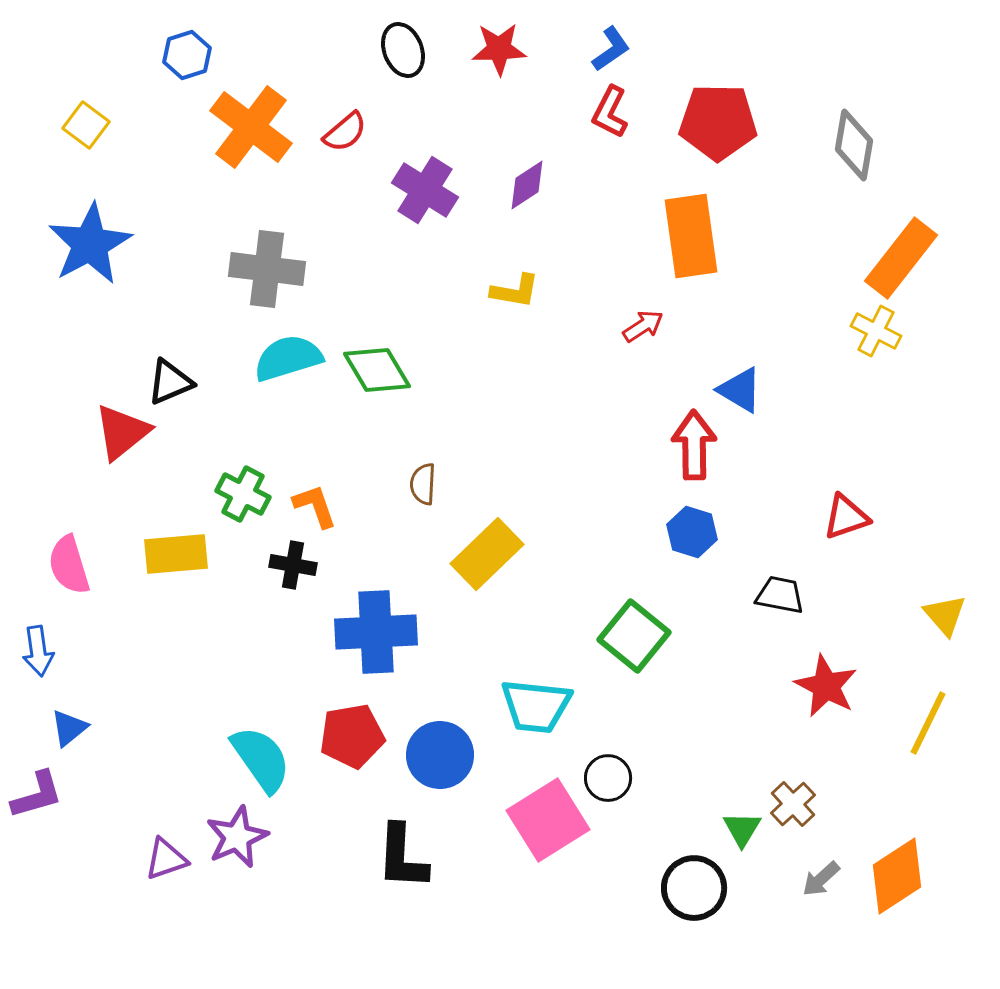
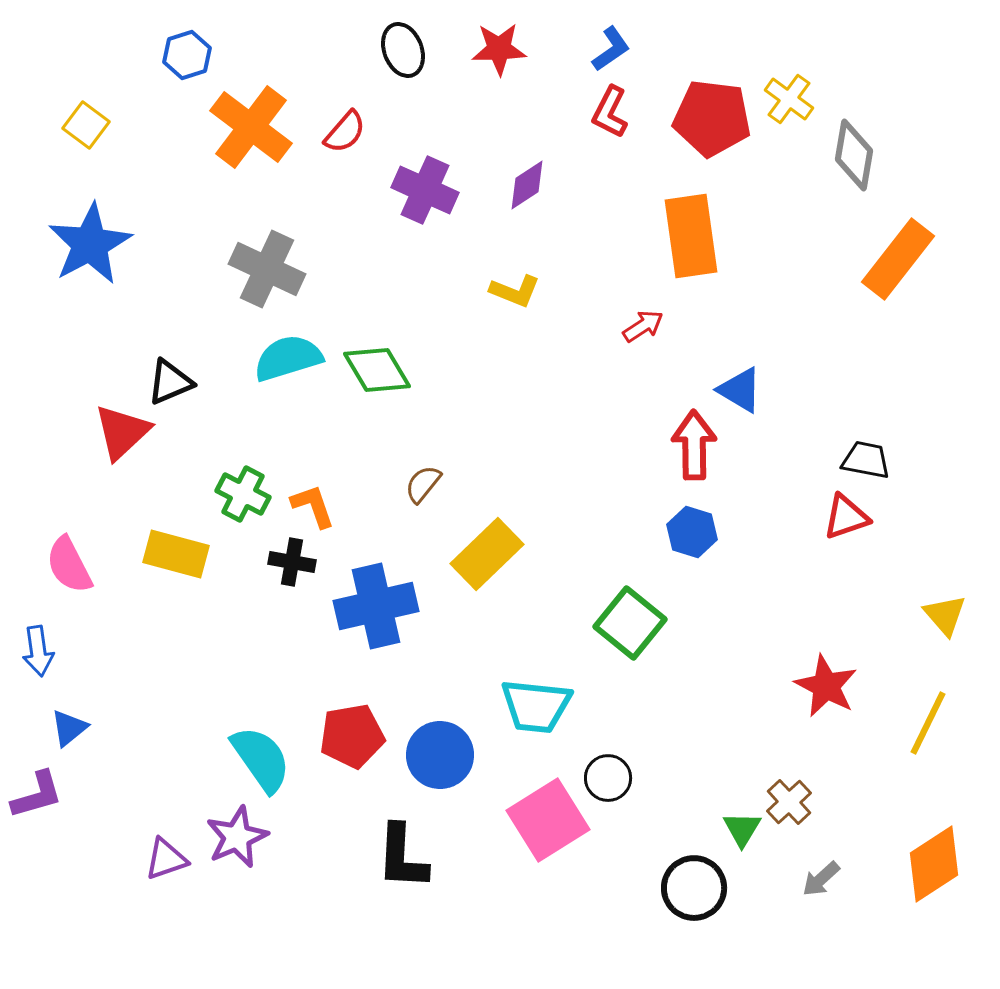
red pentagon at (718, 122): moved 6 px left, 4 px up; rotated 6 degrees clockwise
red semicircle at (345, 132): rotated 9 degrees counterclockwise
gray diamond at (854, 145): moved 10 px down
purple cross at (425, 190): rotated 8 degrees counterclockwise
orange rectangle at (901, 258): moved 3 px left, 1 px down
gray cross at (267, 269): rotated 18 degrees clockwise
yellow L-shape at (515, 291): rotated 12 degrees clockwise
yellow cross at (876, 331): moved 87 px left, 232 px up; rotated 9 degrees clockwise
red triangle at (122, 432): rotated 4 degrees counterclockwise
brown semicircle at (423, 484): rotated 36 degrees clockwise
orange L-shape at (315, 506): moved 2 px left
yellow rectangle at (176, 554): rotated 20 degrees clockwise
pink semicircle at (69, 565): rotated 10 degrees counterclockwise
black cross at (293, 565): moved 1 px left, 3 px up
black trapezoid at (780, 595): moved 86 px right, 135 px up
blue cross at (376, 632): moved 26 px up; rotated 10 degrees counterclockwise
green square at (634, 636): moved 4 px left, 13 px up
brown cross at (793, 804): moved 4 px left, 2 px up
orange diamond at (897, 876): moved 37 px right, 12 px up
